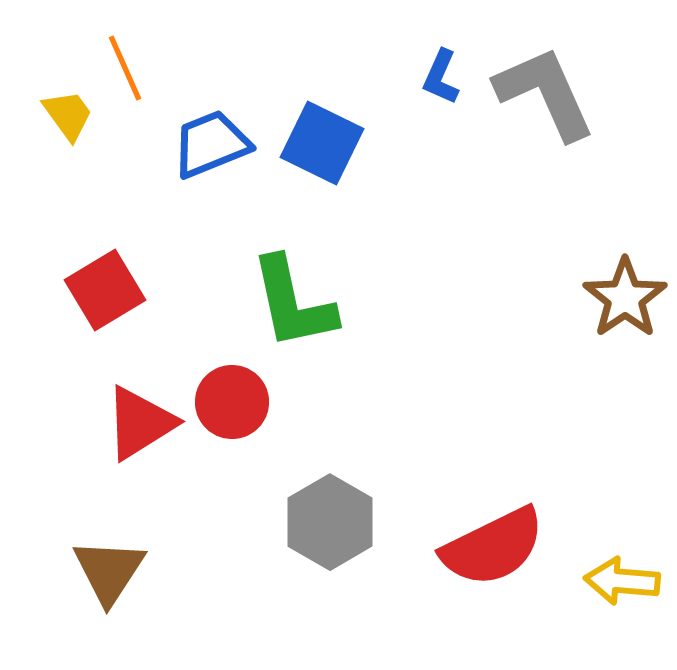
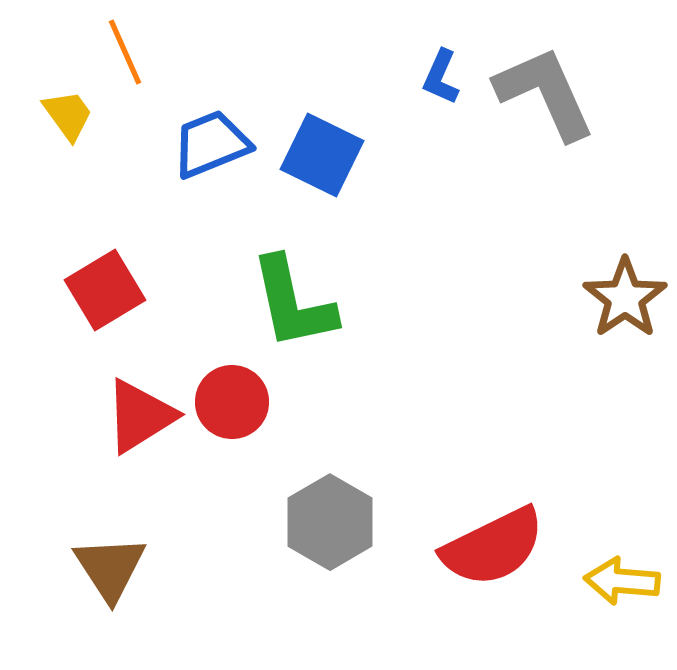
orange line: moved 16 px up
blue square: moved 12 px down
red triangle: moved 7 px up
brown triangle: moved 1 px right, 3 px up; rotated 6 degrees counterclockwise
